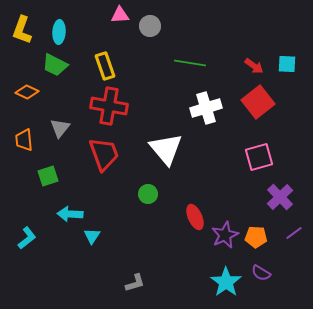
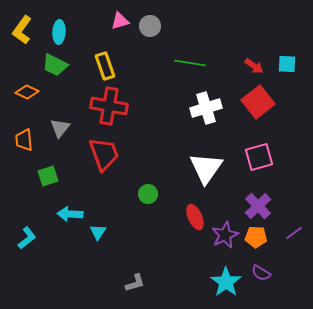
pink triangle: moved 6 px down; rotated 12 degrees counterclockwise
yellow L-shape: rotated 16 degrees clockwise
white triangle: moved 40 px right, 19 px down; rotated 15 degrees clockwise
purple cross: moved 22 px left, 9 px down
cyan triangle: moved 6 px right, 4 px up
